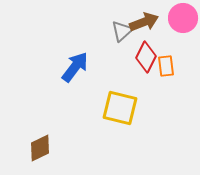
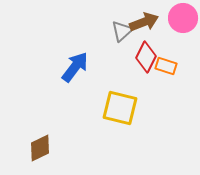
orange rectangle: rotated 65 degrees counterclockwise
